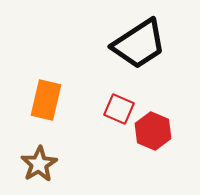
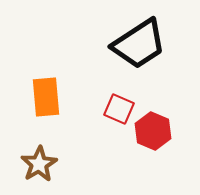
orange rectangle: moved 3 px up; rotated 18 degrees counterclockwise
